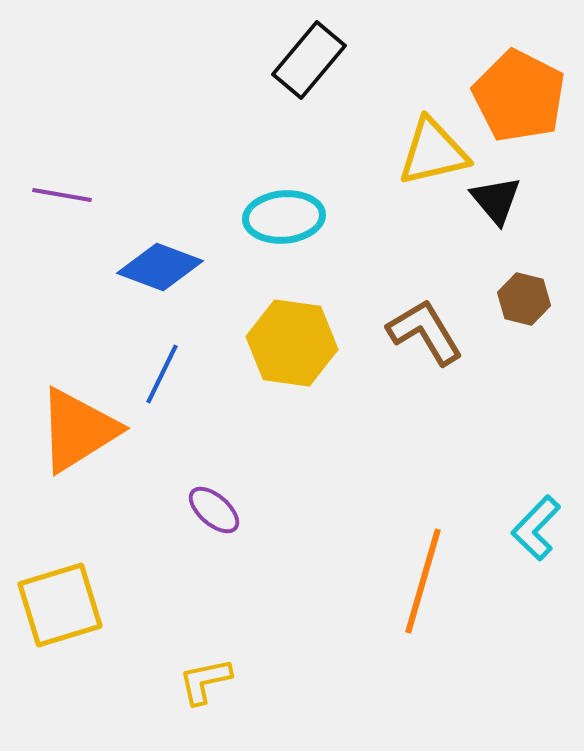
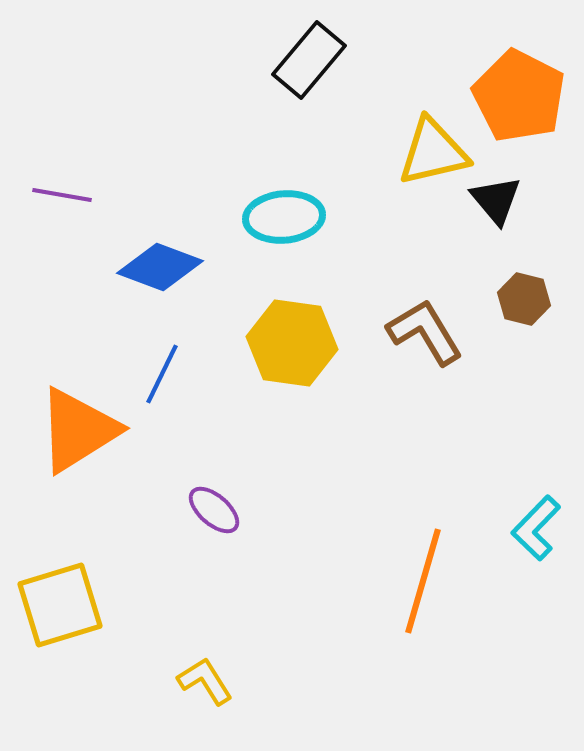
yellow L-shape: rotated 70 degrees clockwise
